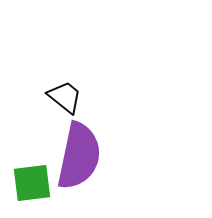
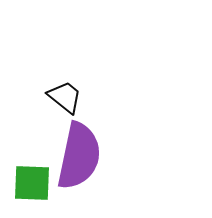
green square: rotated 9 degrees clockwise
